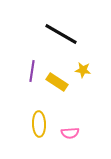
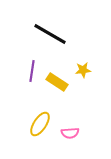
black line: moved 11 px left
yellow star: rotated 14 degrees counterclockwise
yellow ellipse: moved 1 px right; rotated 35 degrees clockwise
